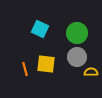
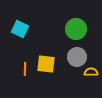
cyan square: moved 20 px left
green circle: moved 1 px left, 4 px up
orange line: rotated 16 degrees clockwise
